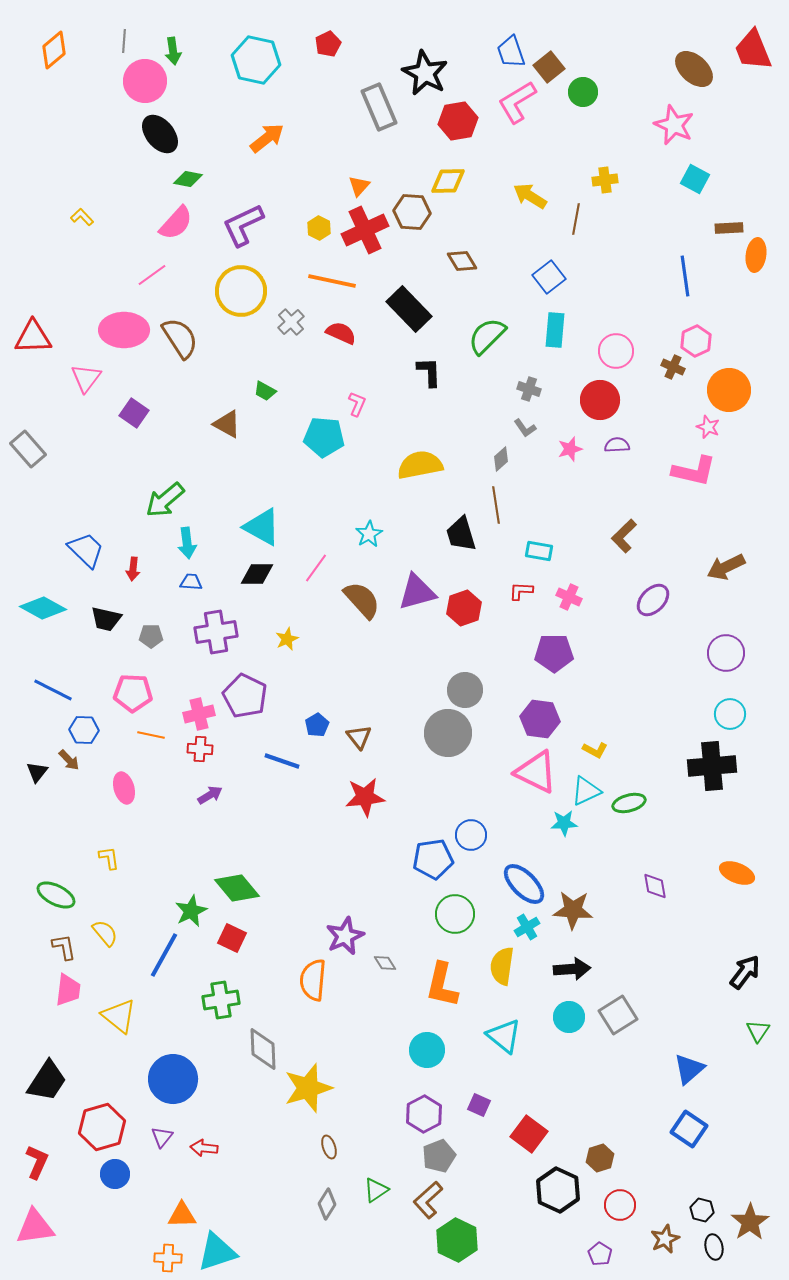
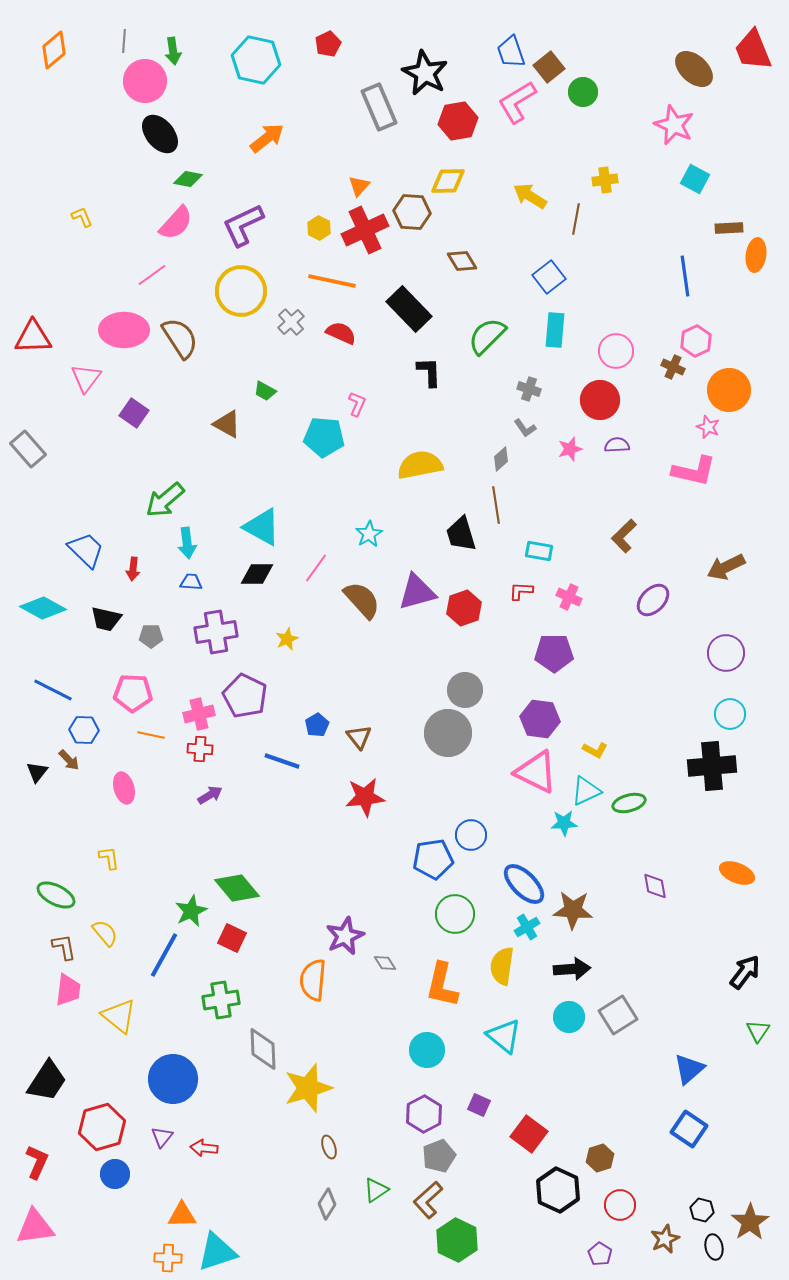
yellow L-shape at (82, 217): rotated 20 degrees clockwise
